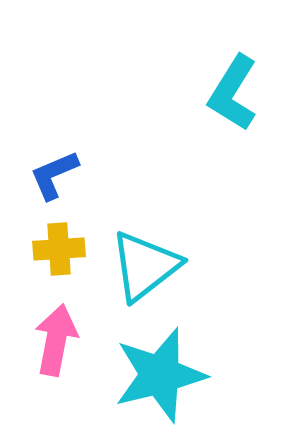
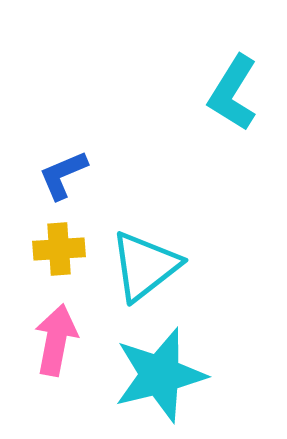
blue L-shape: moved 9 px right
